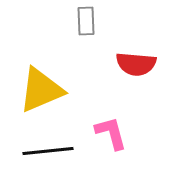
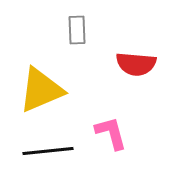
gray rectangle: moved 9 px left, 9 px down
